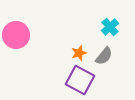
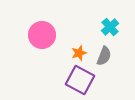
pink circle: moved 26 px right
gray semicircle: rotated 18 degrees counterclockwise
